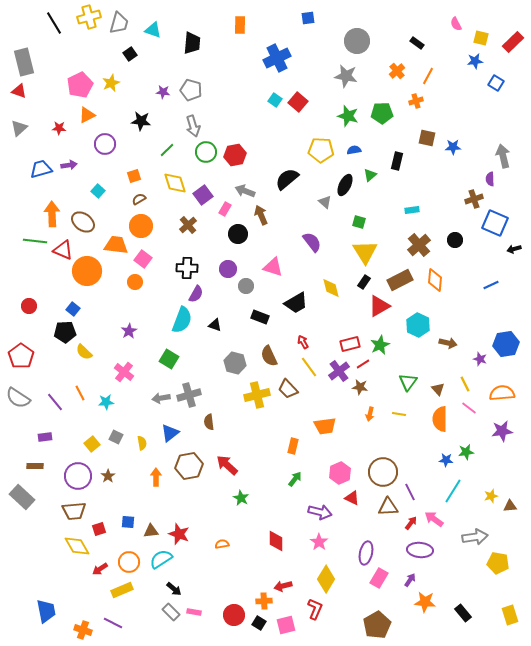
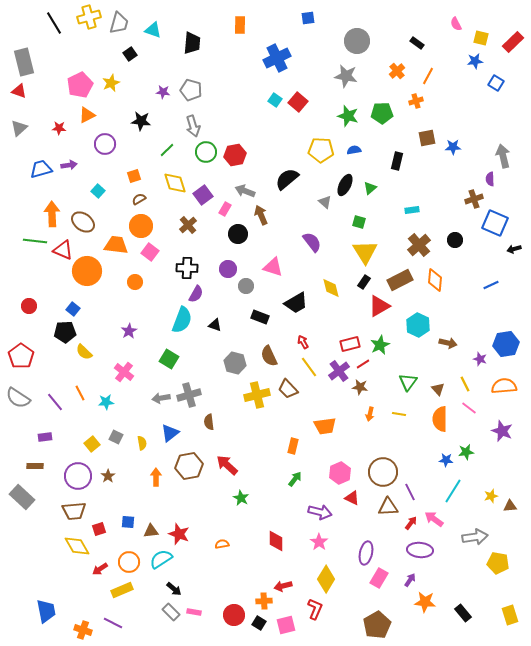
brown square at (427, 138): rotated 24 degrees counterclockwise
green triangle at (370, 175): moved 13 px down
pink square at (143, 259): moved 7 px right, 7 px up
orange semicircle at (502, 393): moved 2 px right, 7 px up
purple star at (502, 431): rotated 30 degrees clockwise
